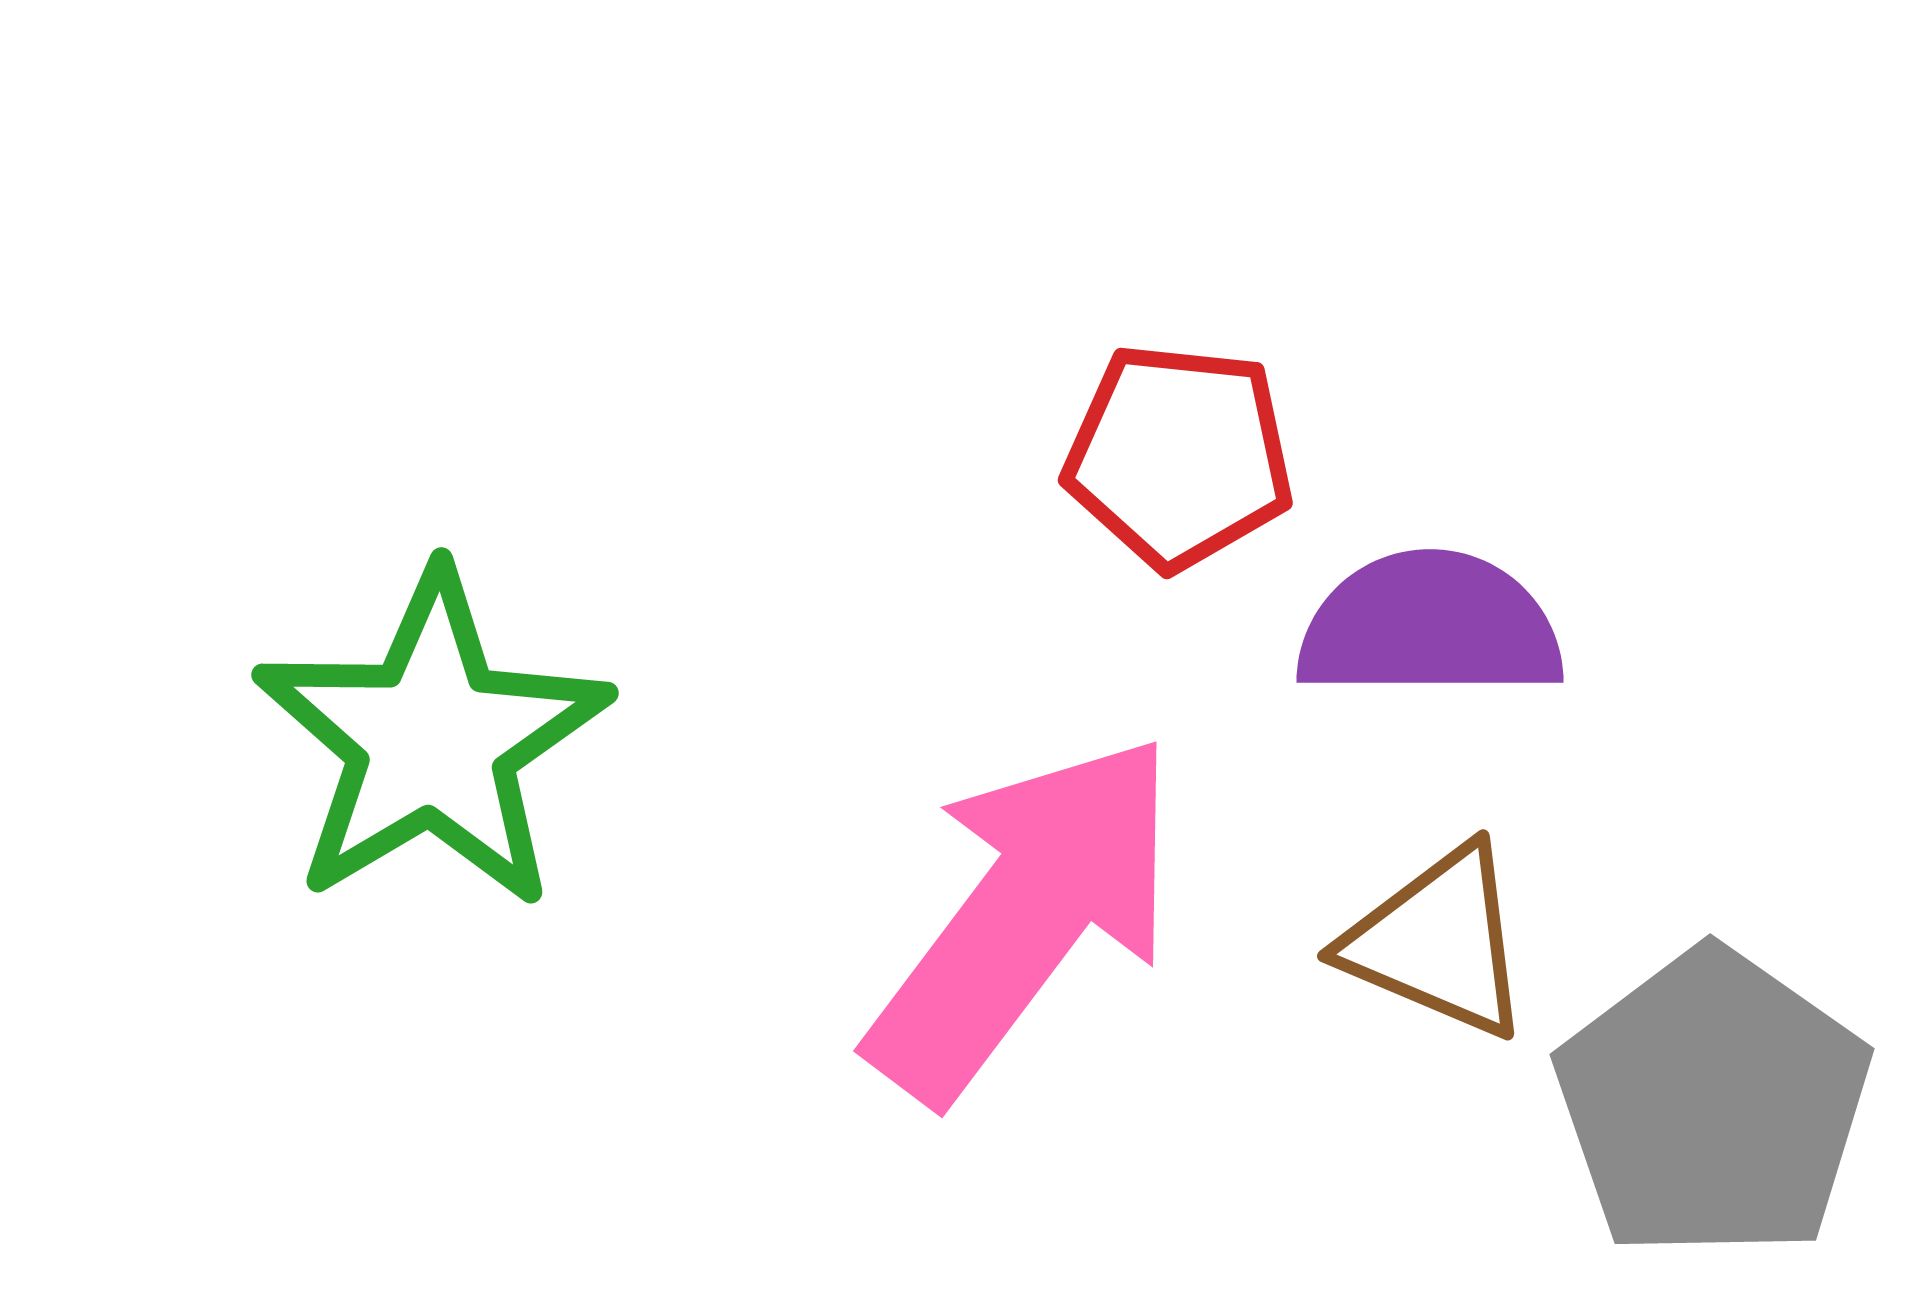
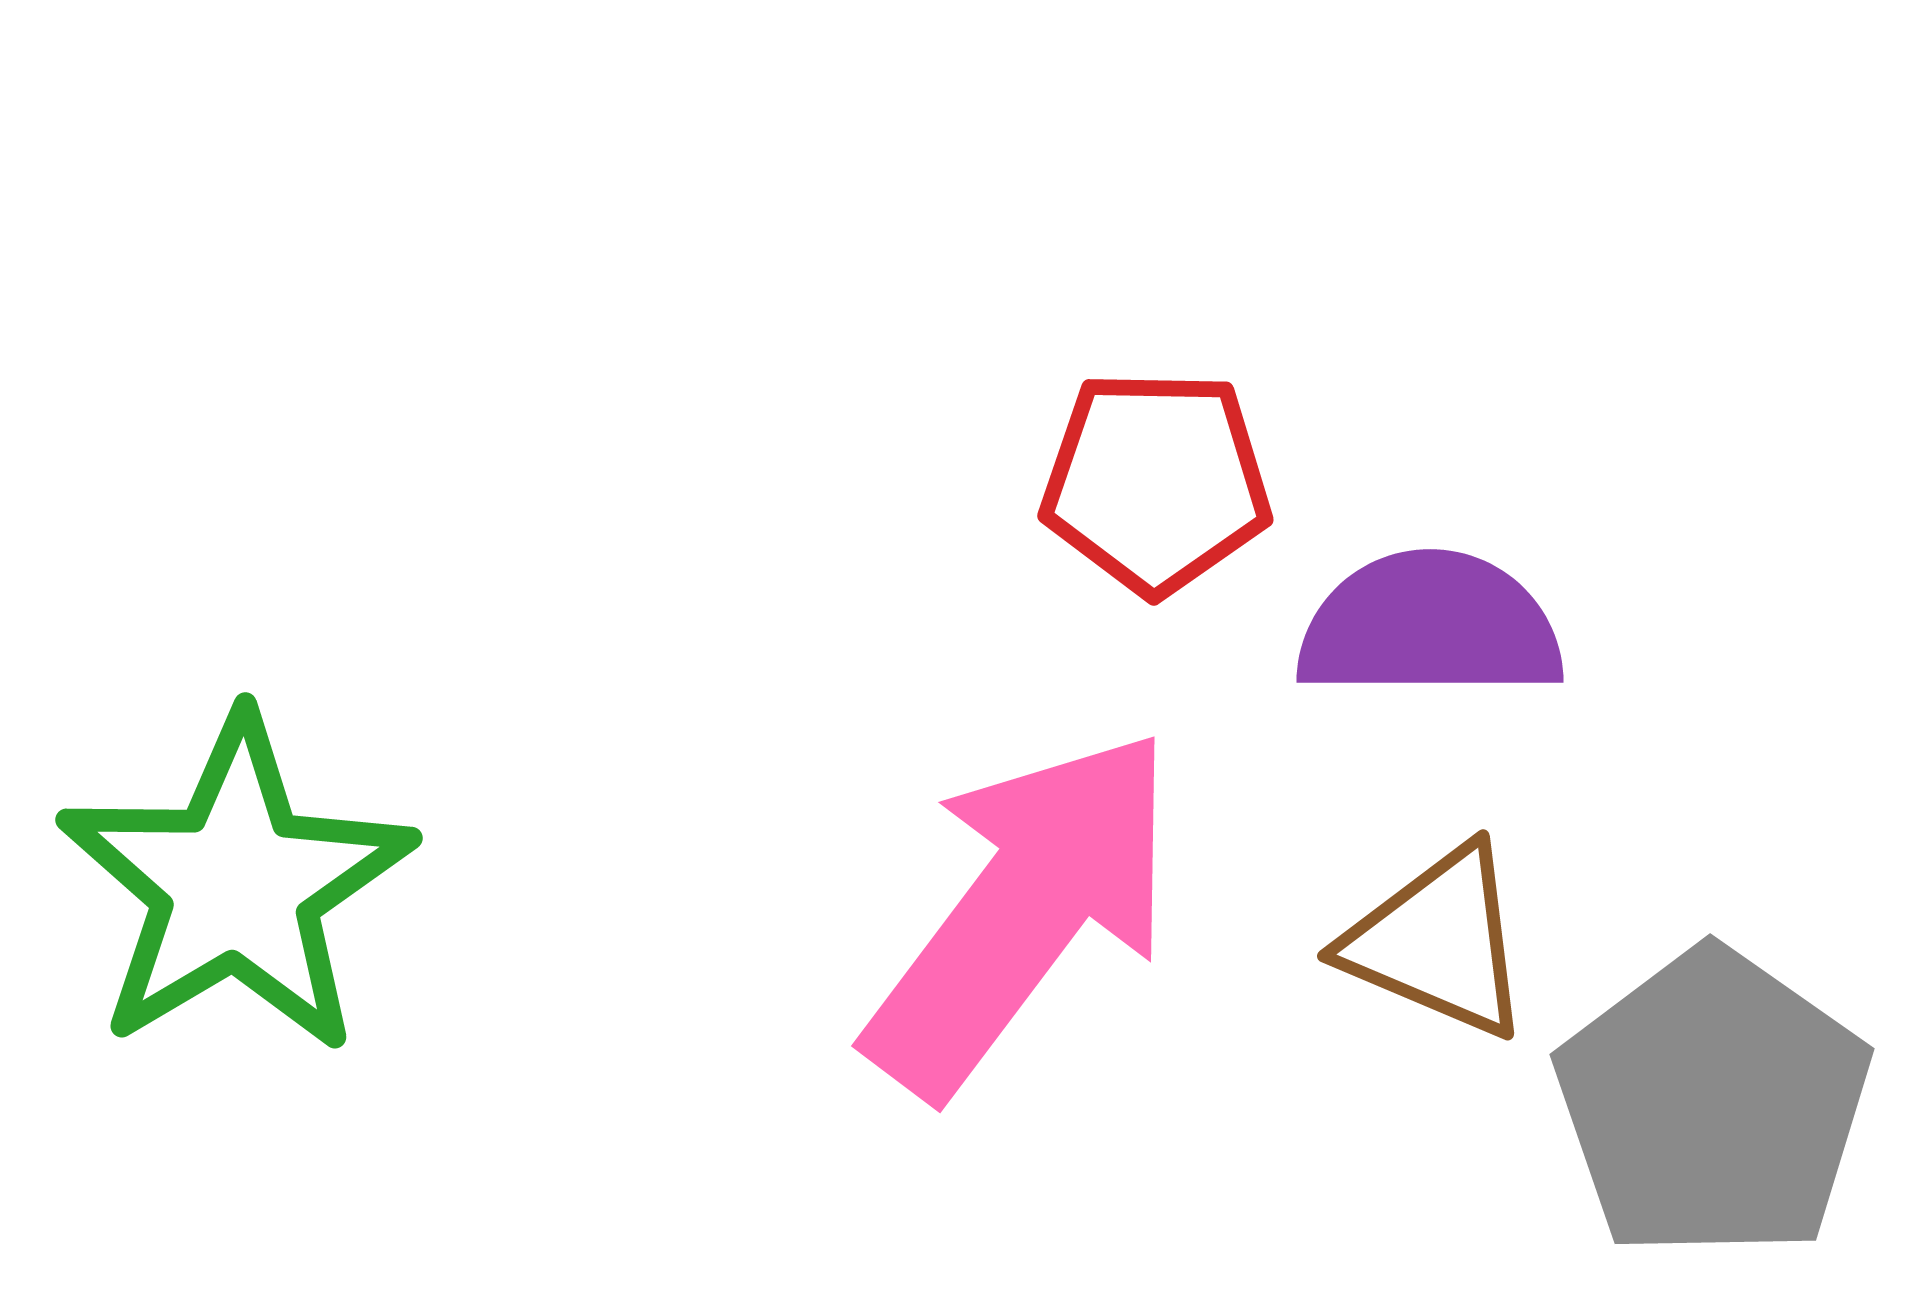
red pentagon: moved 23 px left, 26 px down; rotated 5 degrees counterclockwise
green star: moved 196 px left, 145 px down
pink arrow: moved 2 px left, 5 px up
